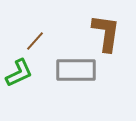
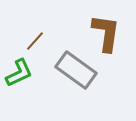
gray rectangle: rotated 36 degrees clockwise
